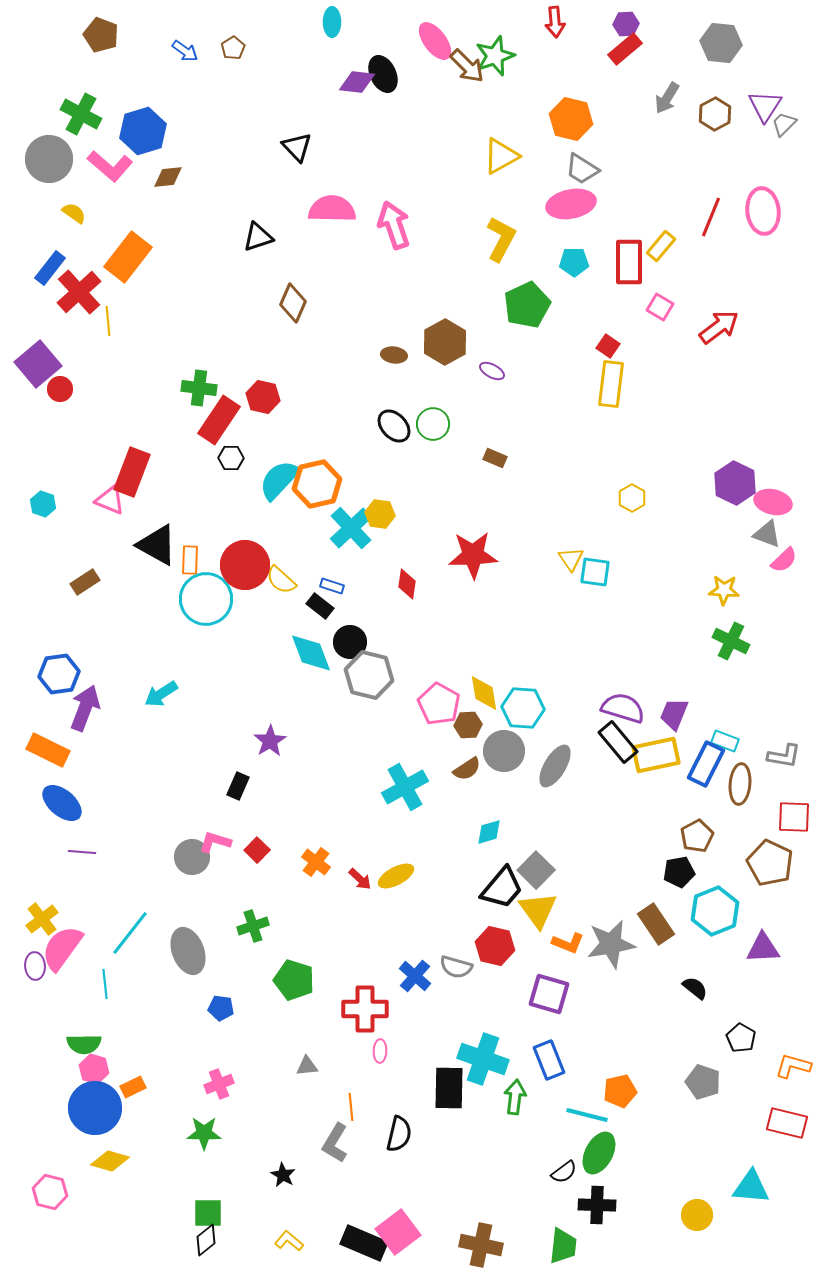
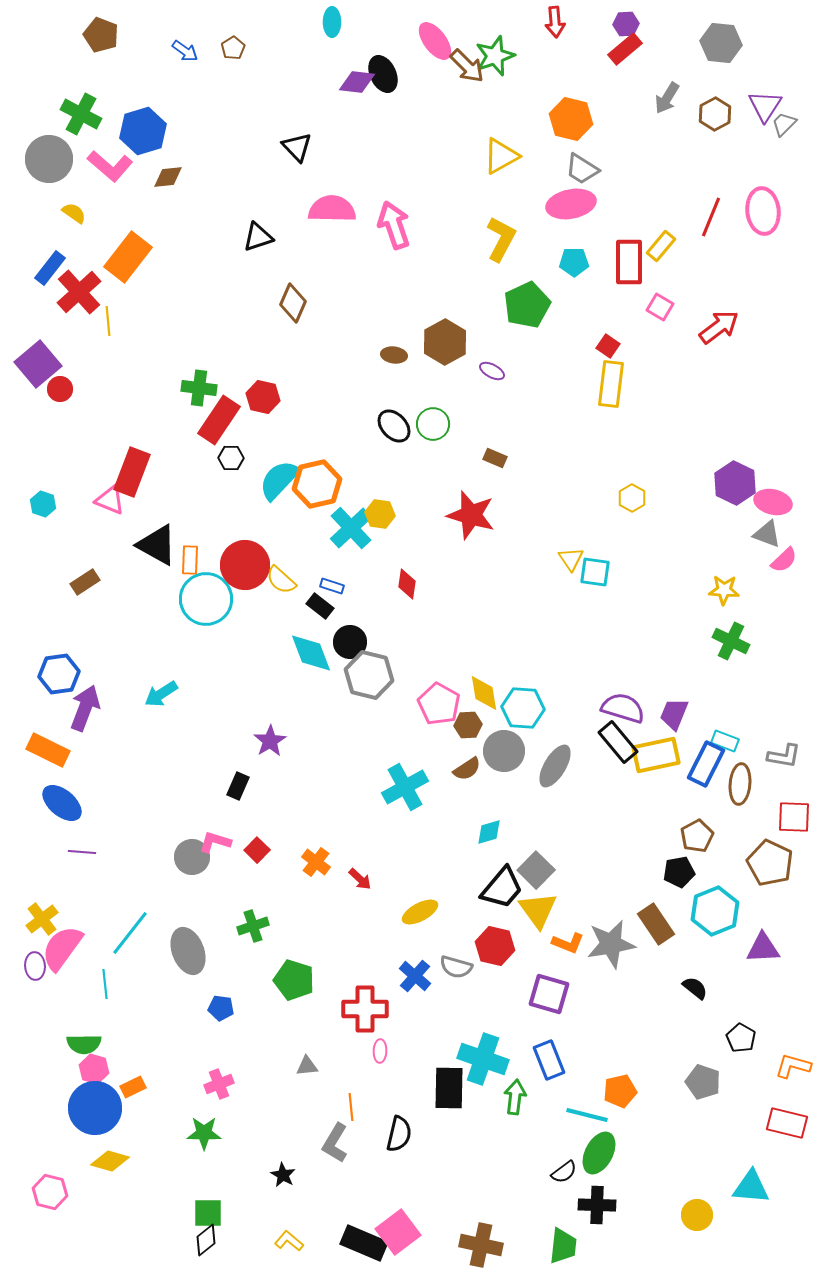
red star at (473, 555): moved 2 px left, 40 px up; rotated 18 degrees clockwise
yellow ellipse at (396, 876): moved 24 px right, 36 px down
